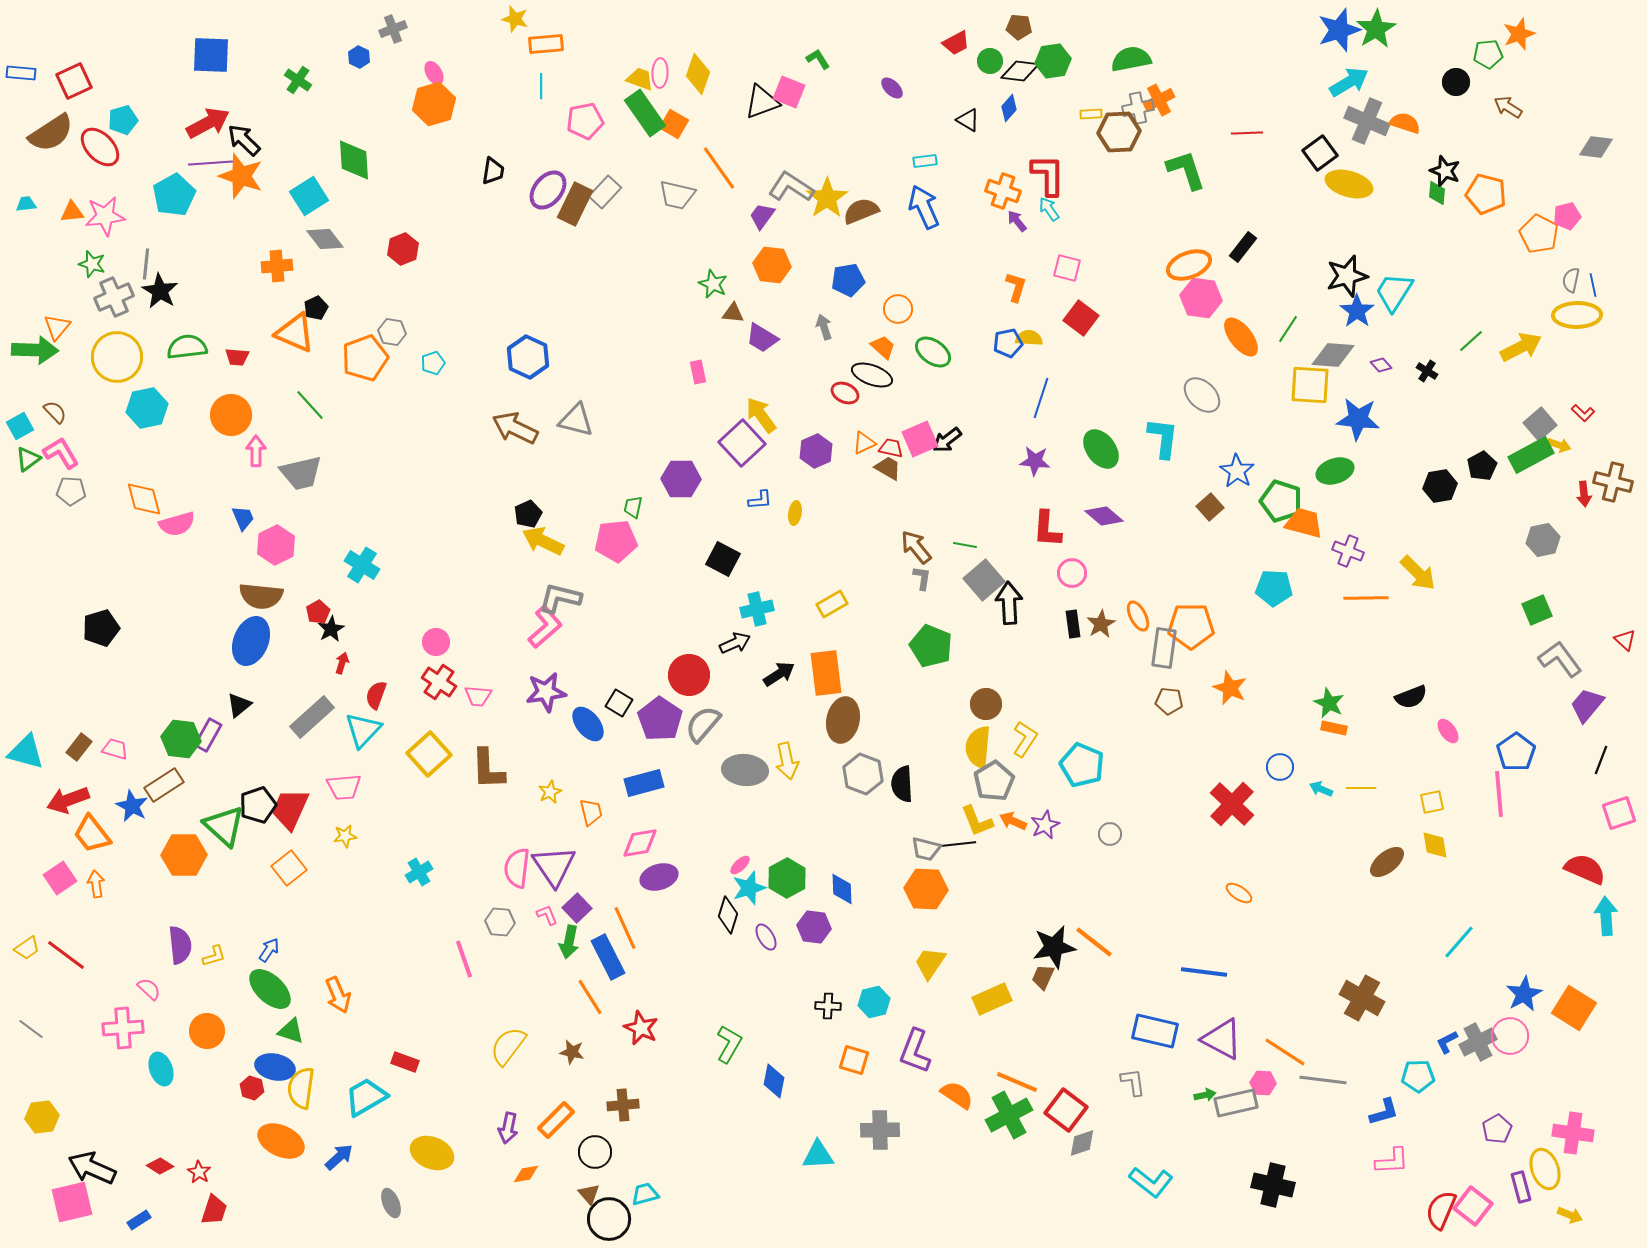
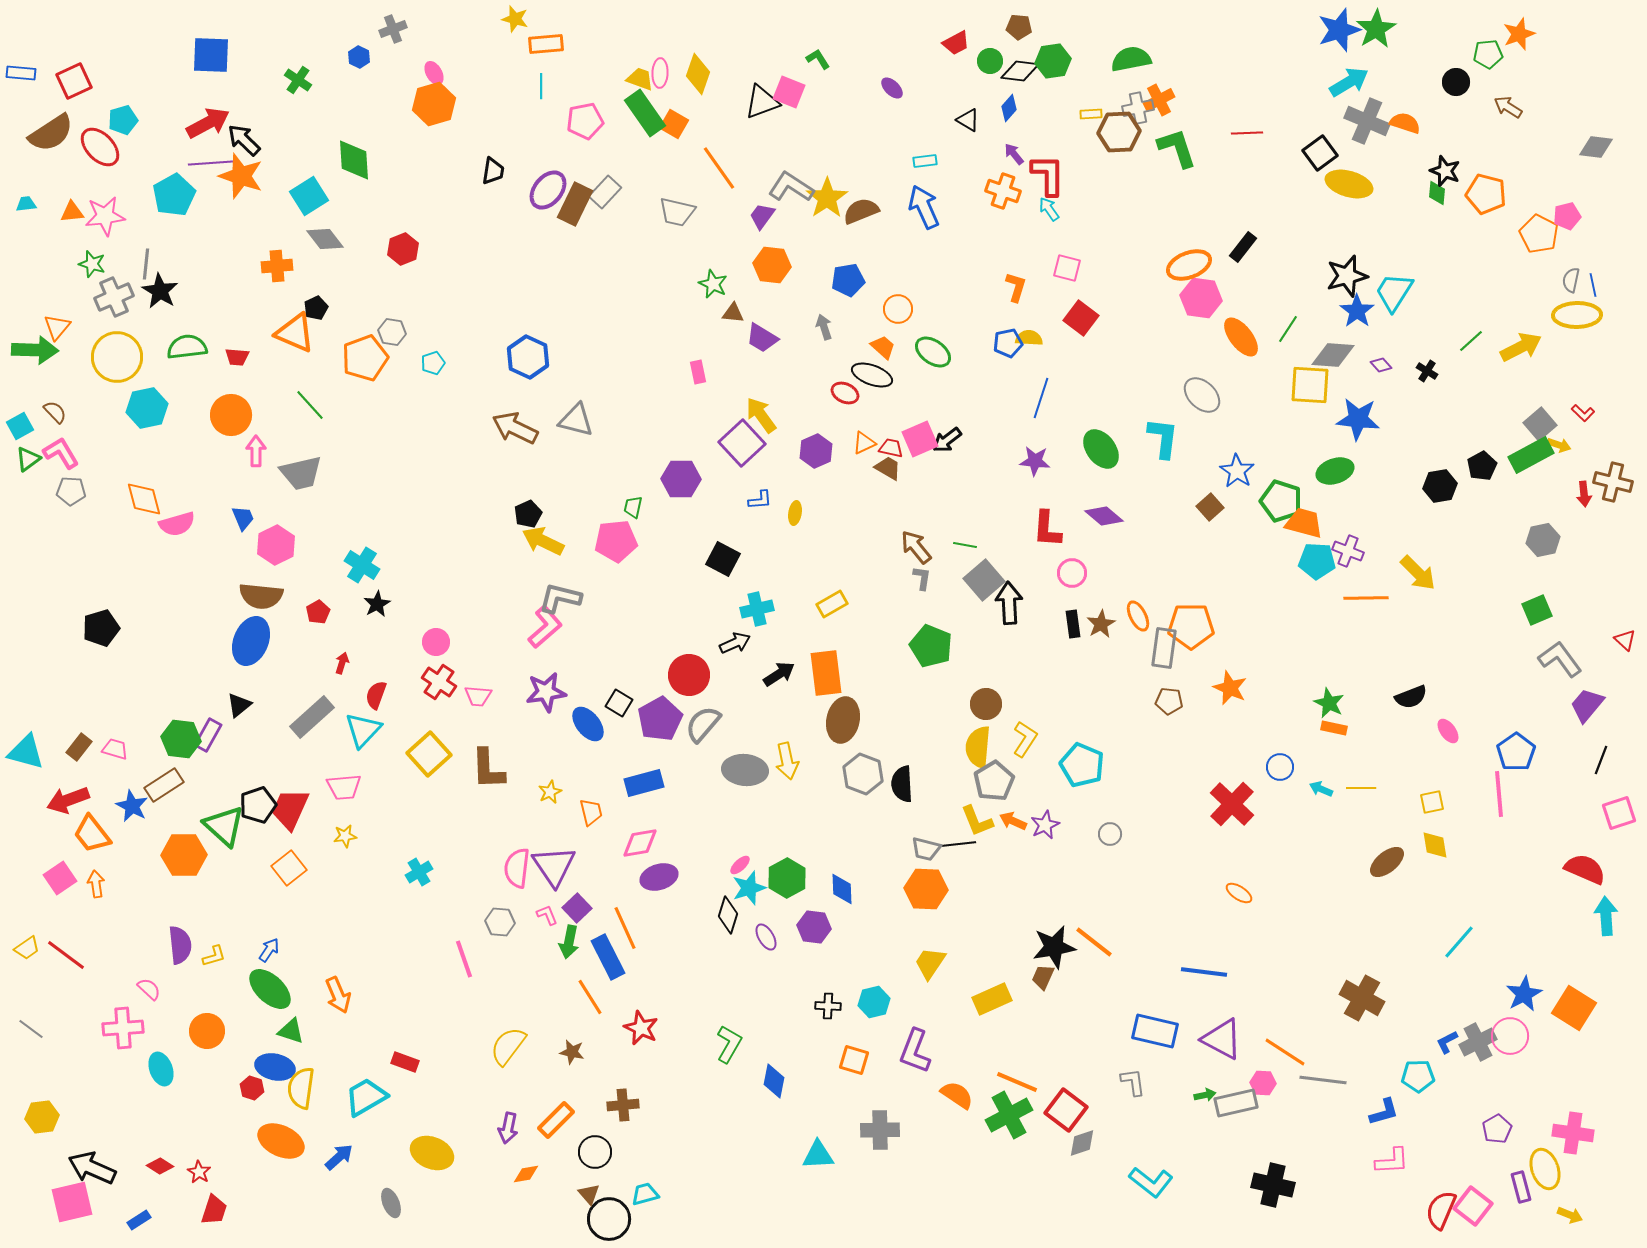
green L-shape at (1186, 170): moved 9 px left, 22 px up
gray trapezoid at (677, 195): moved 17 px down
purple arrow at (1017, 221): moved 3 px left, 67 px up
cyan pentagon at (1274, 588): moved 43 px right, 27 px up
black star at (331, 629): moved 46 px right, 25 px up
purple pentagon at (660, 719): rotated 9 degrees clockwise
